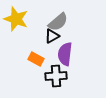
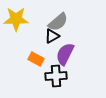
yellow star: rotated 20 degrees counterclockwise
purple semicircle: rotated 20 degrees clockwise
